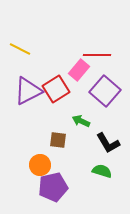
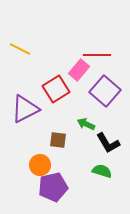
purple triangle: moved 3 px left, 18 px down
green arrow: moved 5 px right, 3 px down
